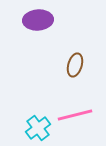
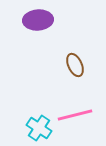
brown ellipse: rotated 40 degrees counterclockwise
cyan cross: moved 1 px right; rotated 20 degrees counterclockwise
